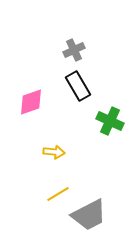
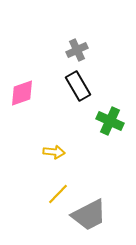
gray cross: moved 3 px right
pink diamond: moved 9 px left, 9 px up
yellow line: rotated 15 degrees counterclockwise
